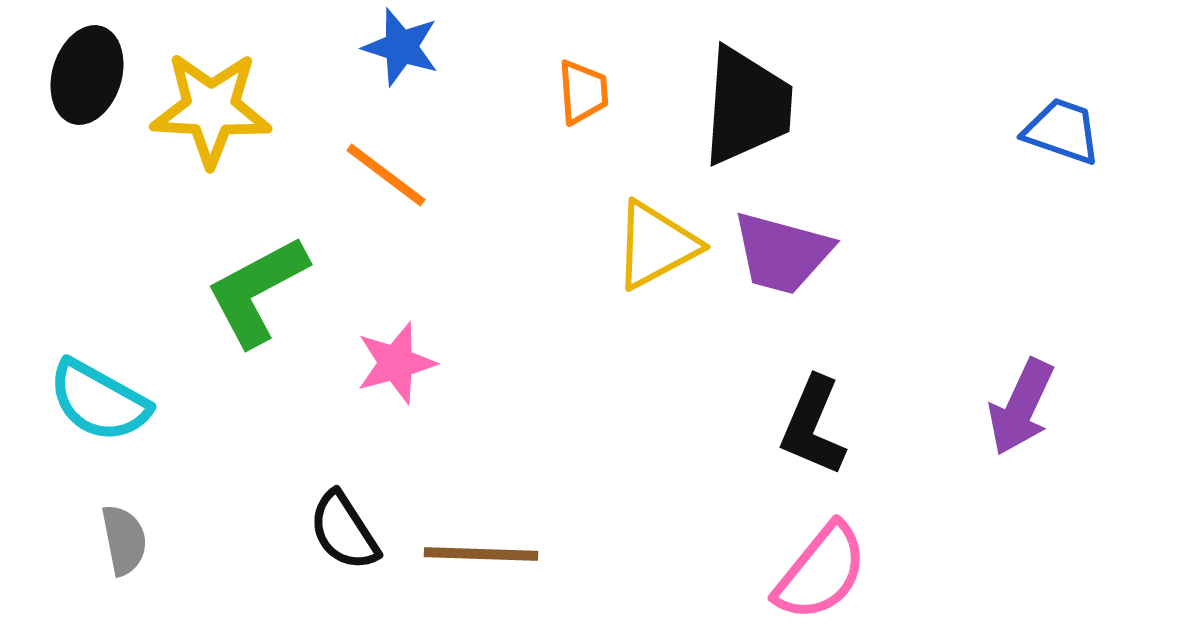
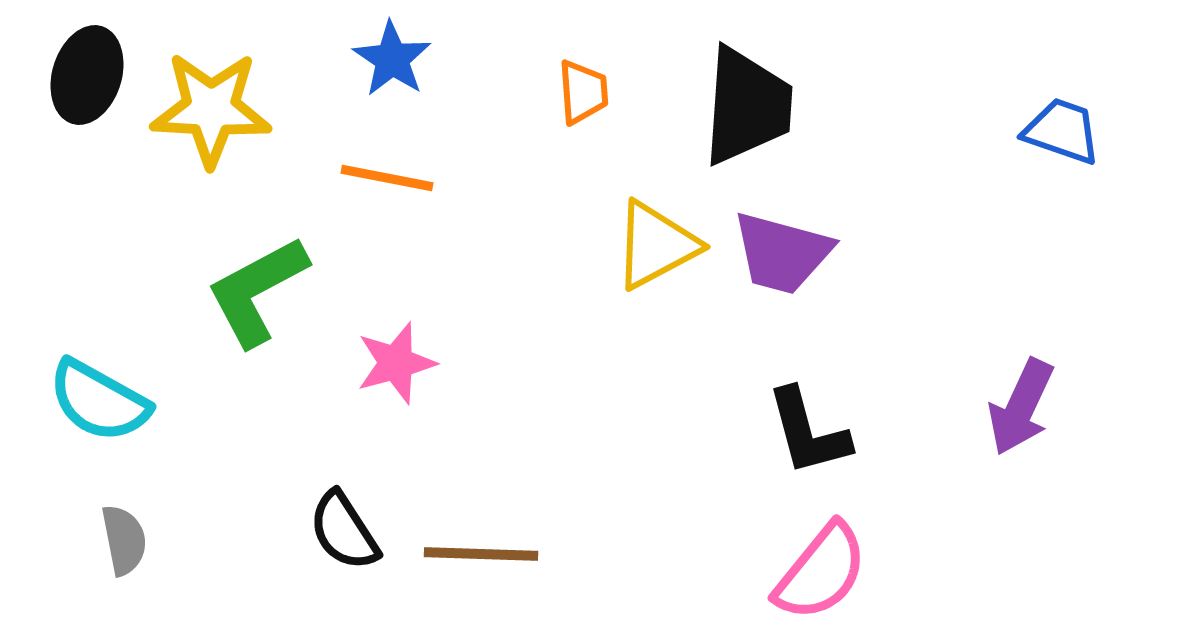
blue star: moved 9 px left, 12 px down; rotated 16 degrees clockwise
orange line: moved 1 px right, 3 px down; rotated 26 degrees counterclockwise
black L-shape: moved 5 px left, 6 px down; rotated 38 degrees counterclockwise
